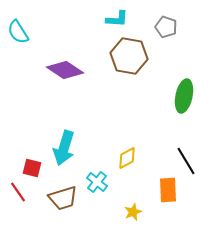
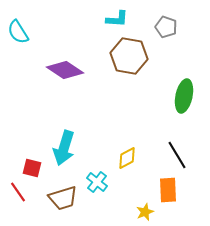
black line: moved 9 px left, 6 px up
yellow star: moved 12 px right
